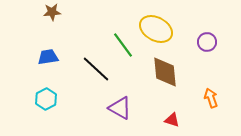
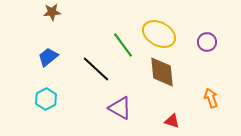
yellow ellipse: moved 3 px right, 5 px down
blue trapezoid: rotated 30 degrees counterclockwise
brown diamond: moved 3 px left
red triangle: moved 1 px down
